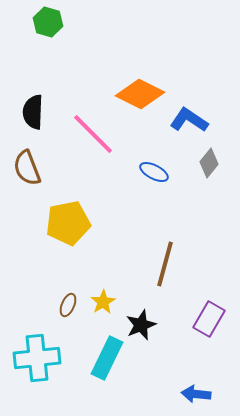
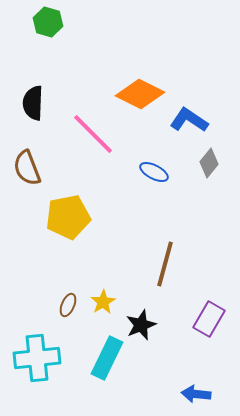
black semicircle: moved 9 px up
yellow pentagon: moved 6 px up
